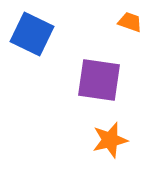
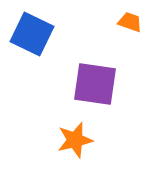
purple square: moved 4 px left, 4 px down
orange star: moved 35 px left
